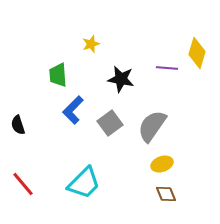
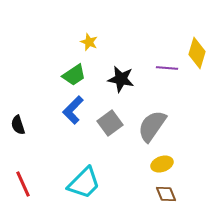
yellow star: moved 2 px left, 2 px up; rotated 30 degrees counterclockwise
green trapezoid: moved 16 px right; rotated 120 degrees counterclockwise
red line: rotated 16 degrees clockwise
